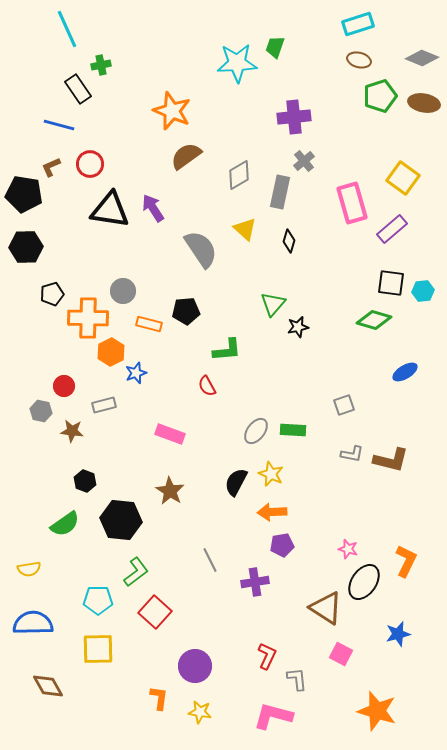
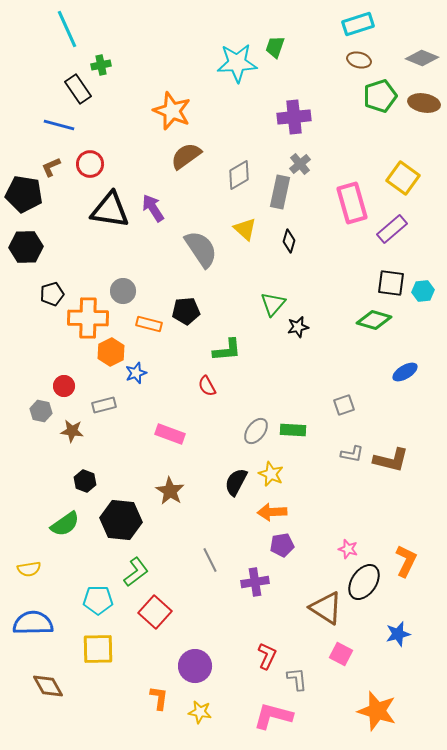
gray cross at (304, 161): moved 4 px left, 3 px down
